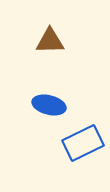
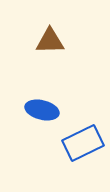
blue ellipse: moved 7 px left, 5 px down
